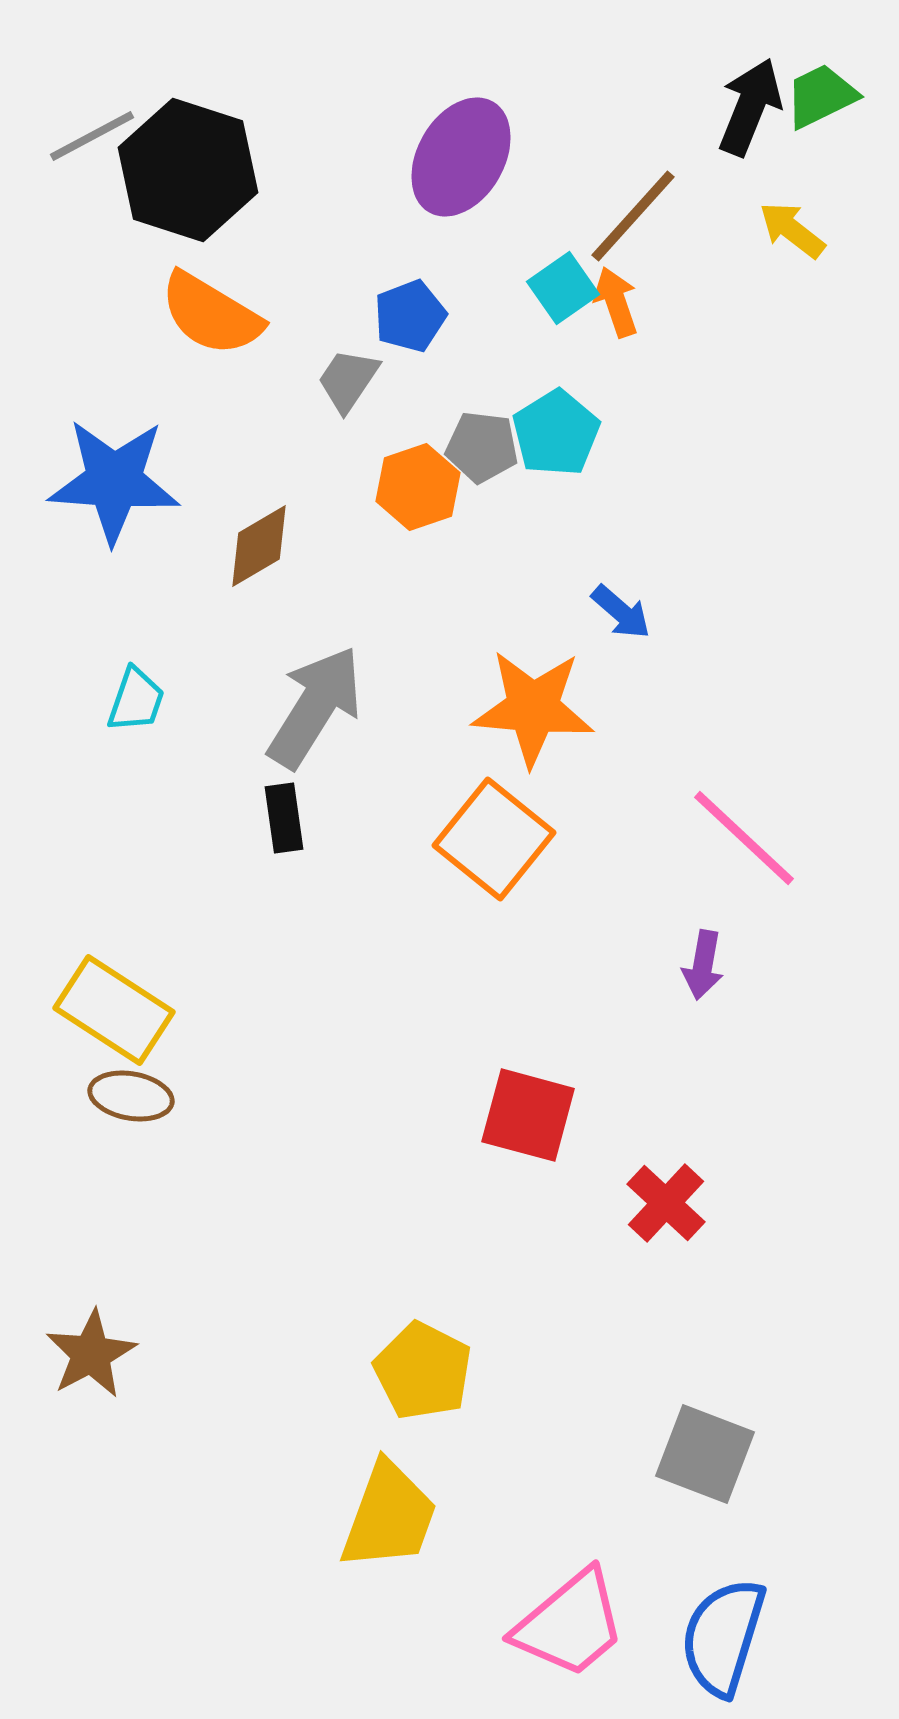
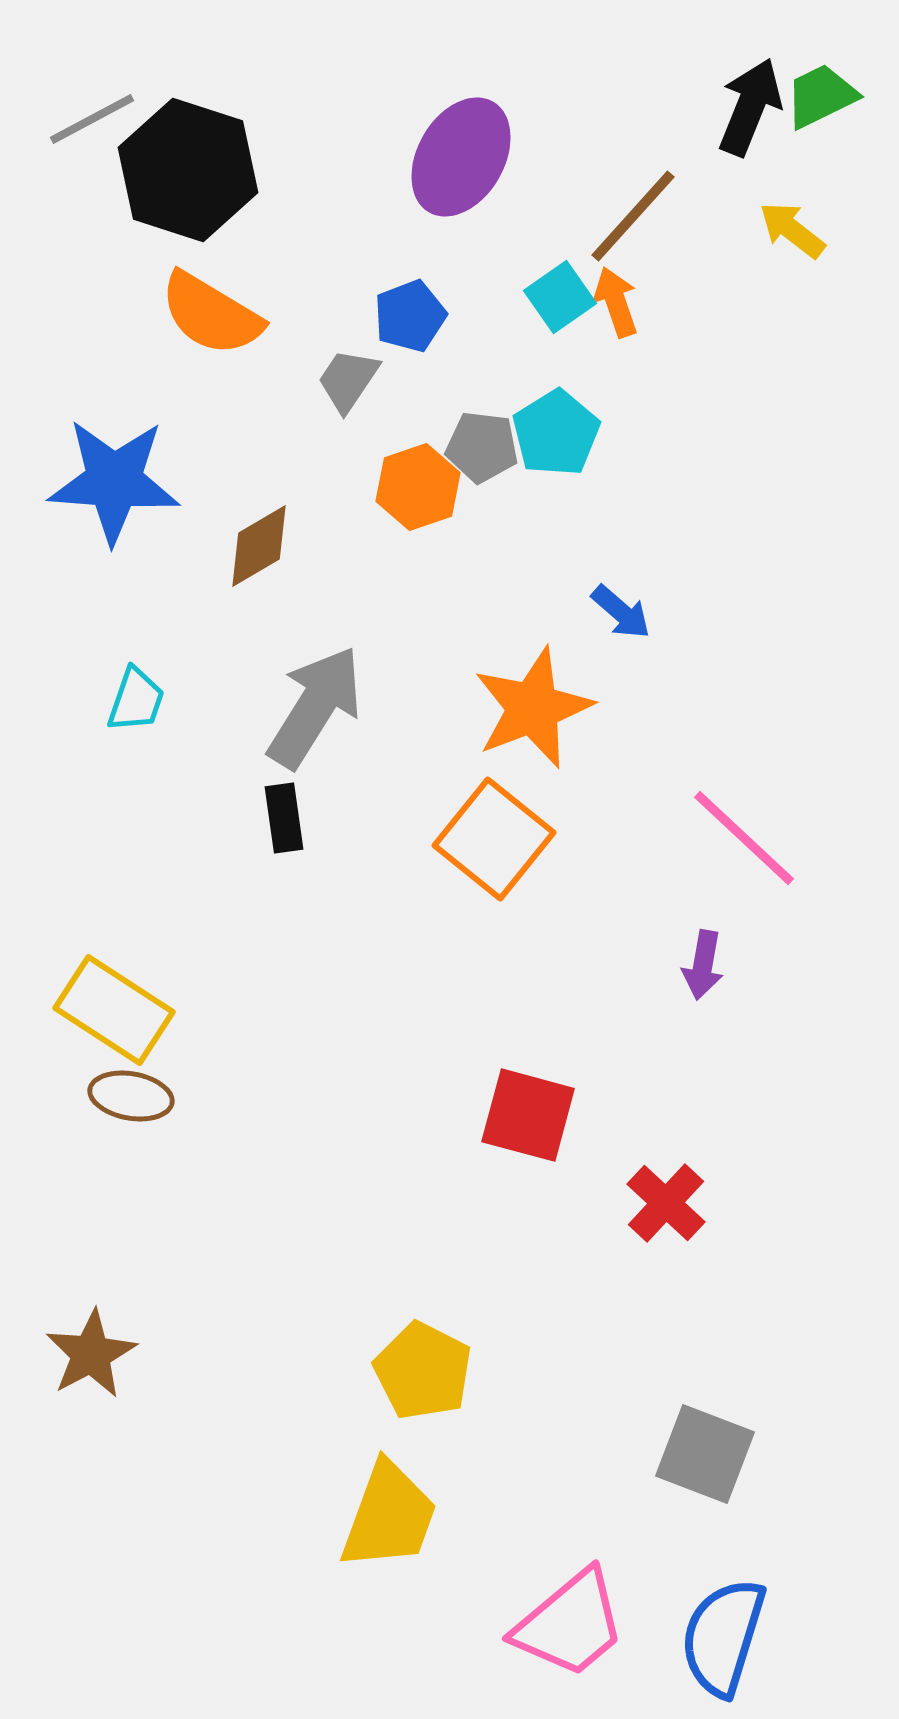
gray line: moved 17 px up
cyan square: moved 3 px left, 9 px down
orange star: rotated 26 degrees counterclockwise
